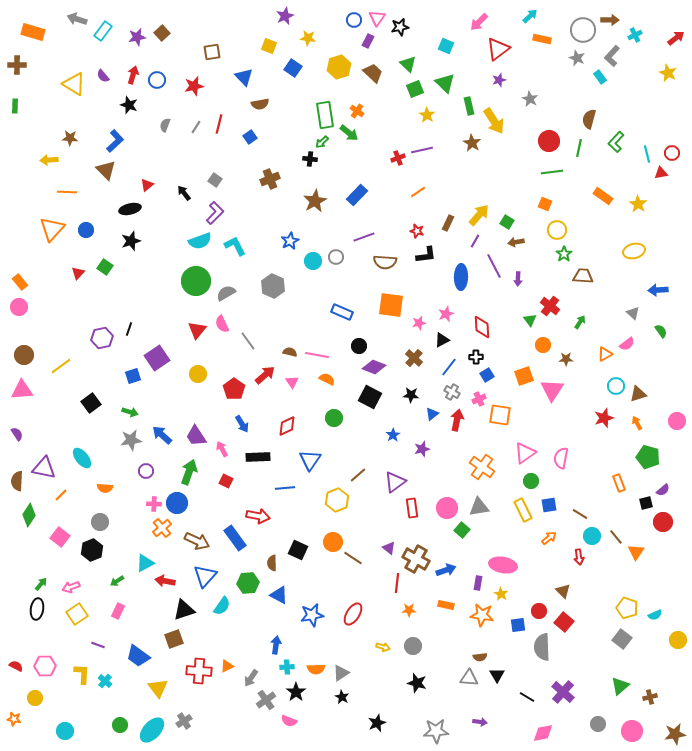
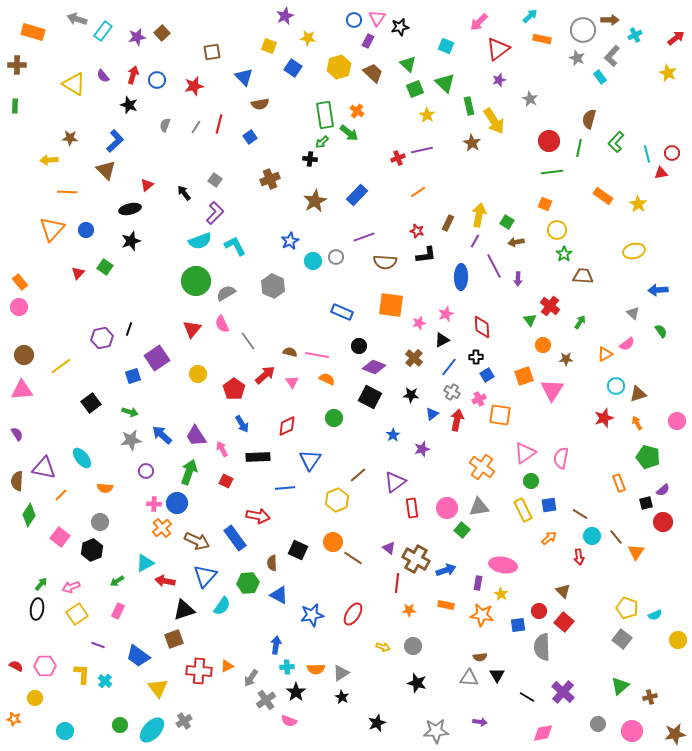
yellow arrow at (479, 215): rotated 30 degrees counterclockwise
red triangle at (197, 330): moved 5 px left, 1 px up
